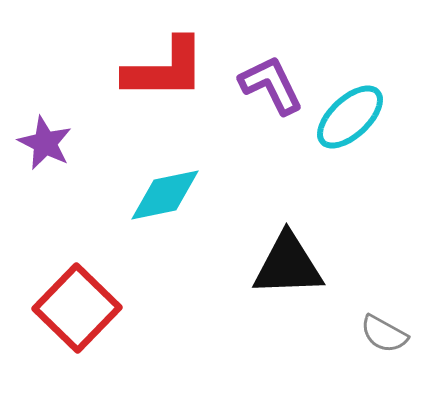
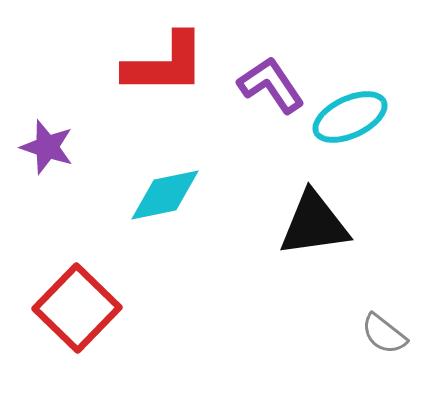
red L-shape: moved 5 px up
purple L-shape: rotated 8 degrees counterclockwise
cyan ellipse: rotated 18 degrees clockwise
purple star: moved 2 px right, 4 px down; rotated 8 degrees counterclockwise
black triangle: moved 26 px right, 41 px up; rotated 6 degrees counterclockwise
gray semicircle: rotated 9 degrees clockwise
